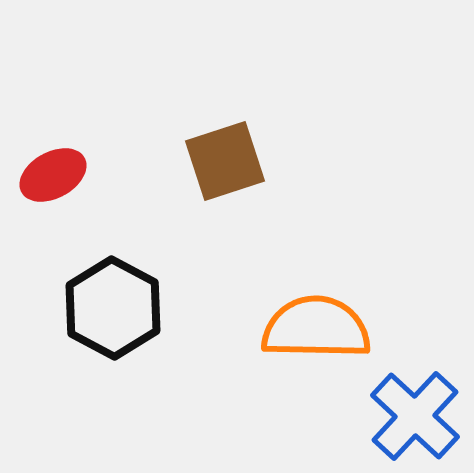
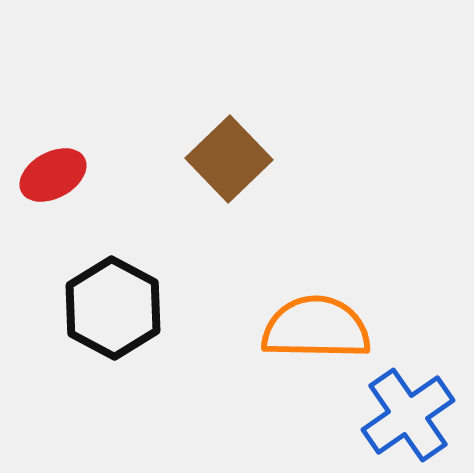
brown square: moved 4 px right, 2 px up; rotated 26 degrees counterclockwise
blue cross: moved 7 px left, 1 px up; rotated 12 degrees clockwise
